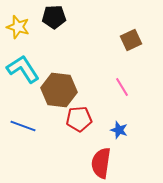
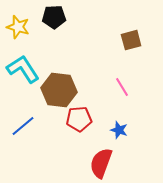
brown square: rotated 10 degrees clockwise
blue line: rotated 60 degrees counterclockwise
red semicircle: rotated 12 degrees clockwise
